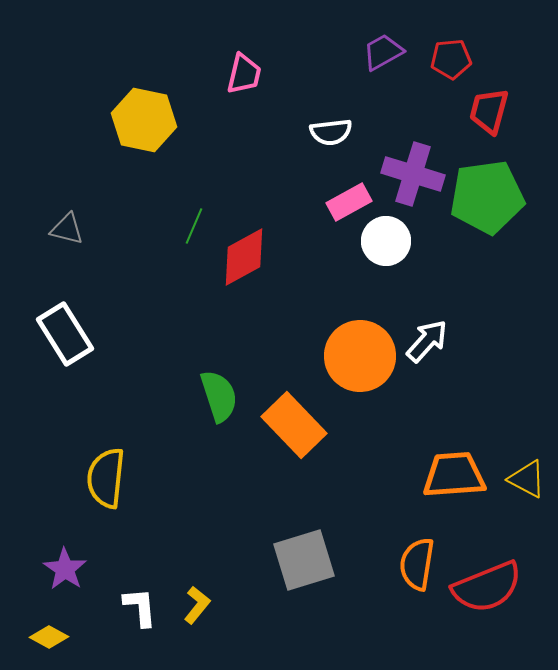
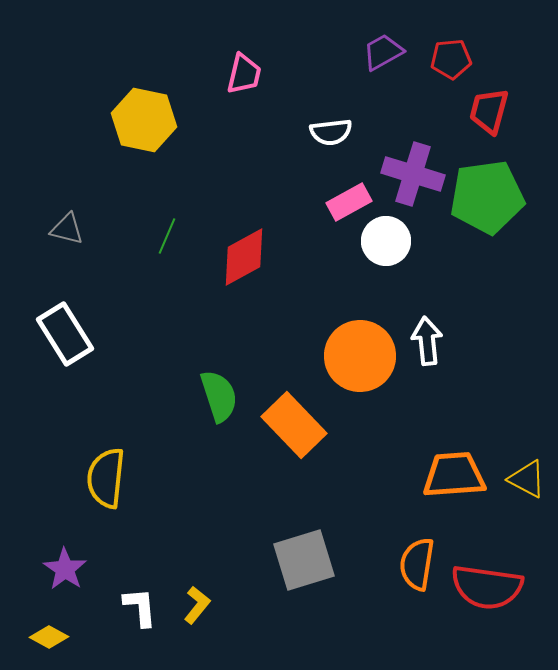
green line: moved 27 px left, 10 px down
white arrow: rotated 48 degrees counterclockwise
red semicircle: rotated 30 degrees clockwise
